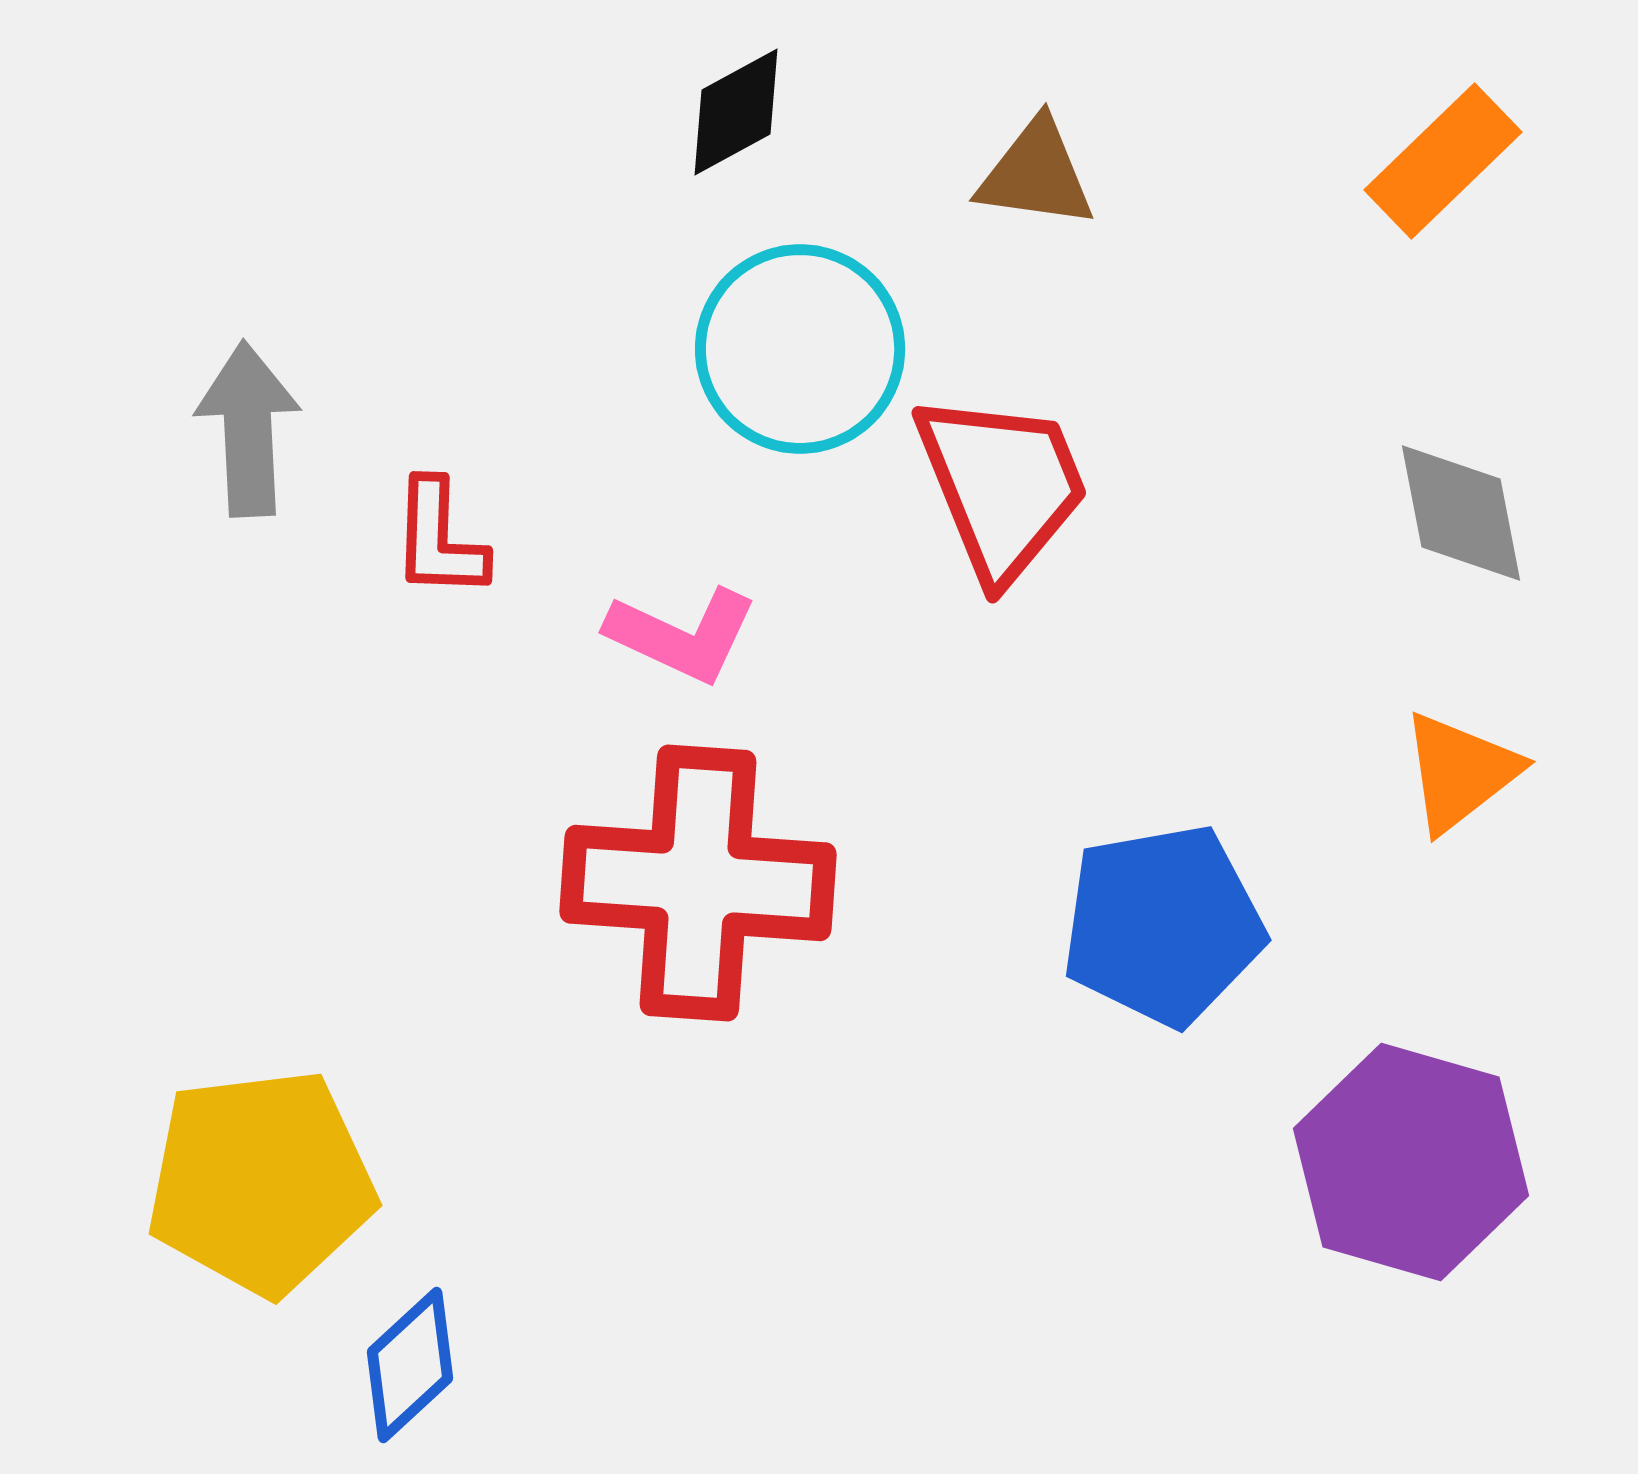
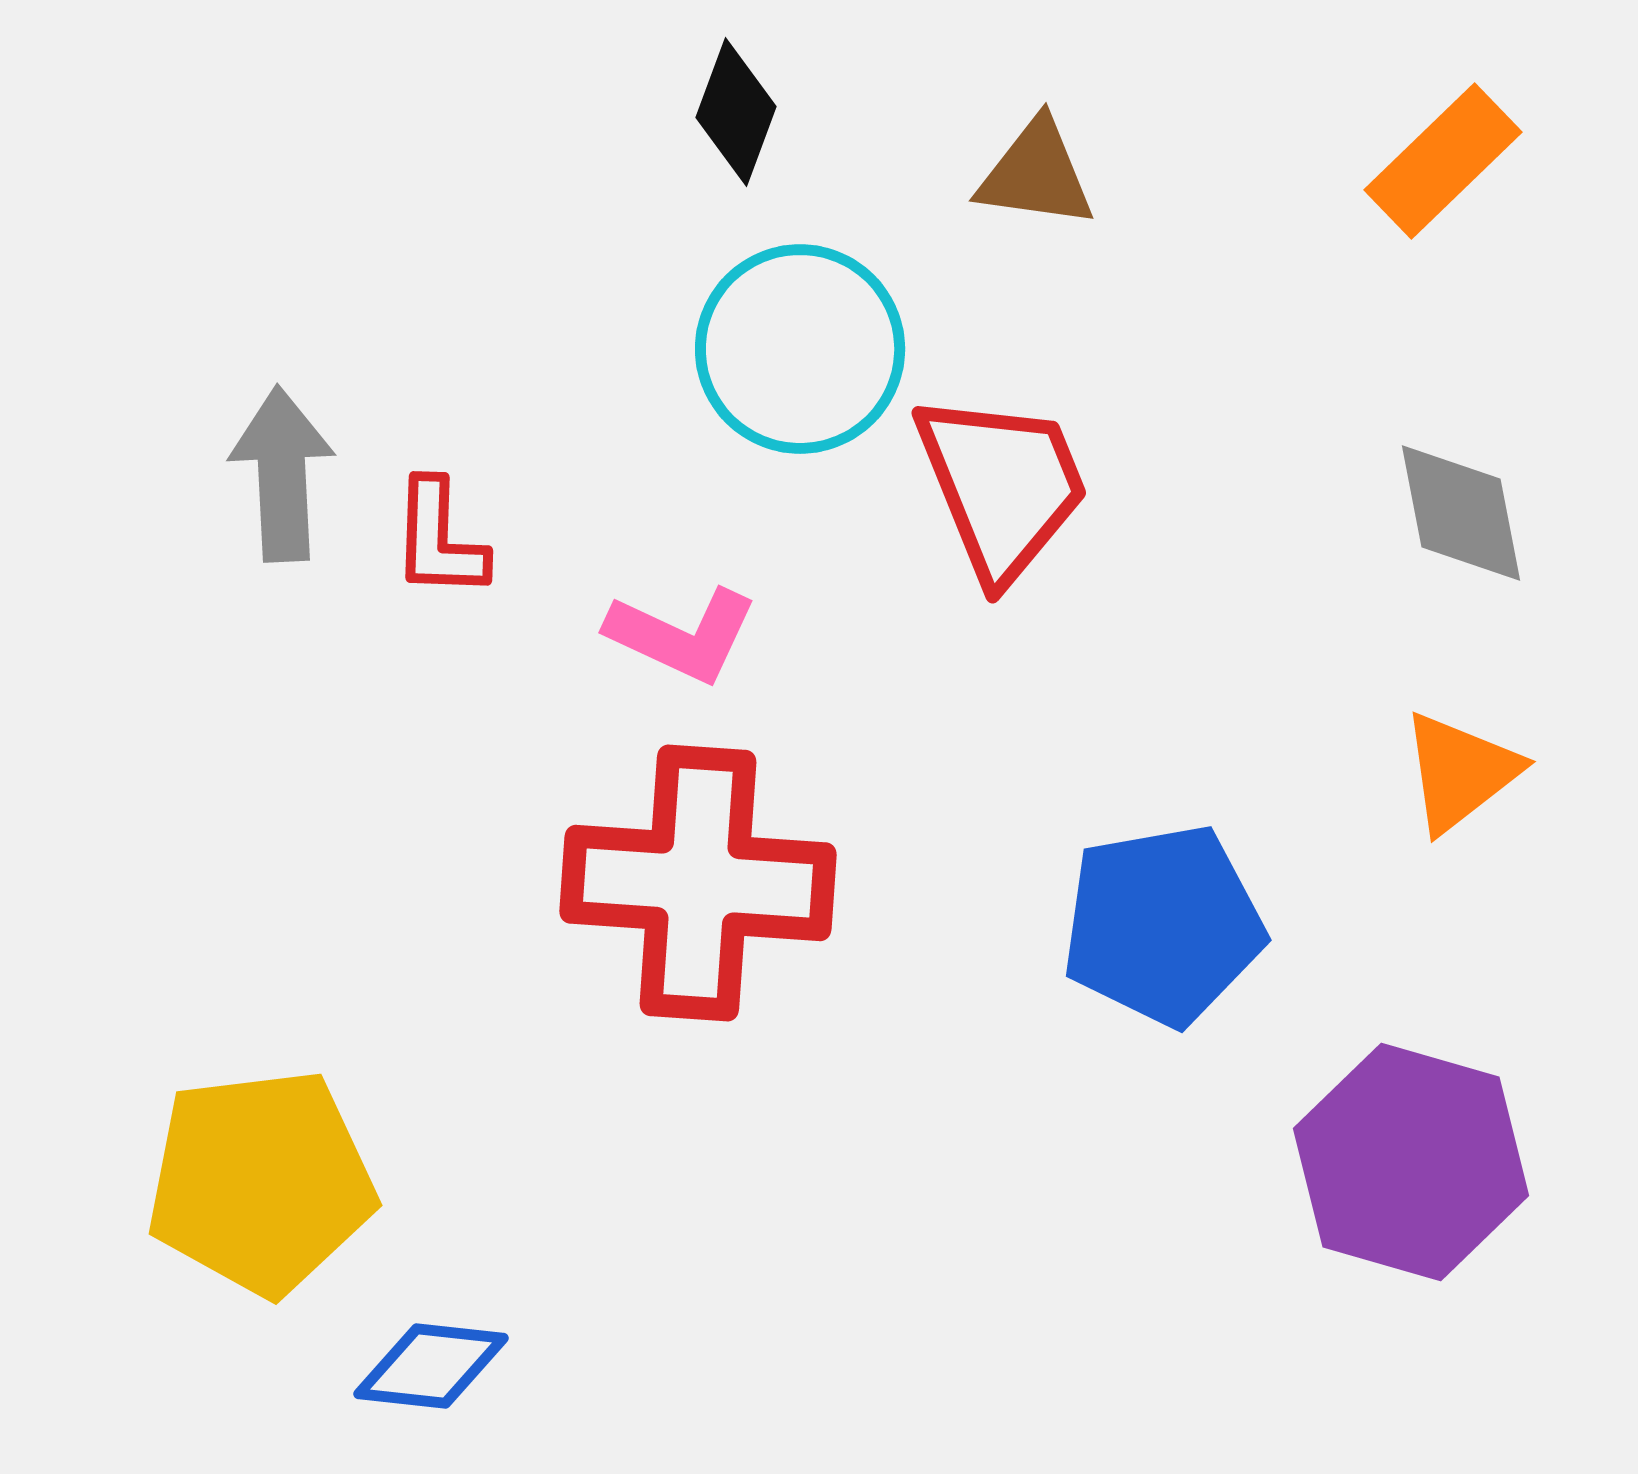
black diamond: rotated 41 degrees counterclockwise
gray arrow: moved 34 px right, 45 px down
blue diamond: moved 21 px right, 1 px down; rotated 49 degrees clockwise
